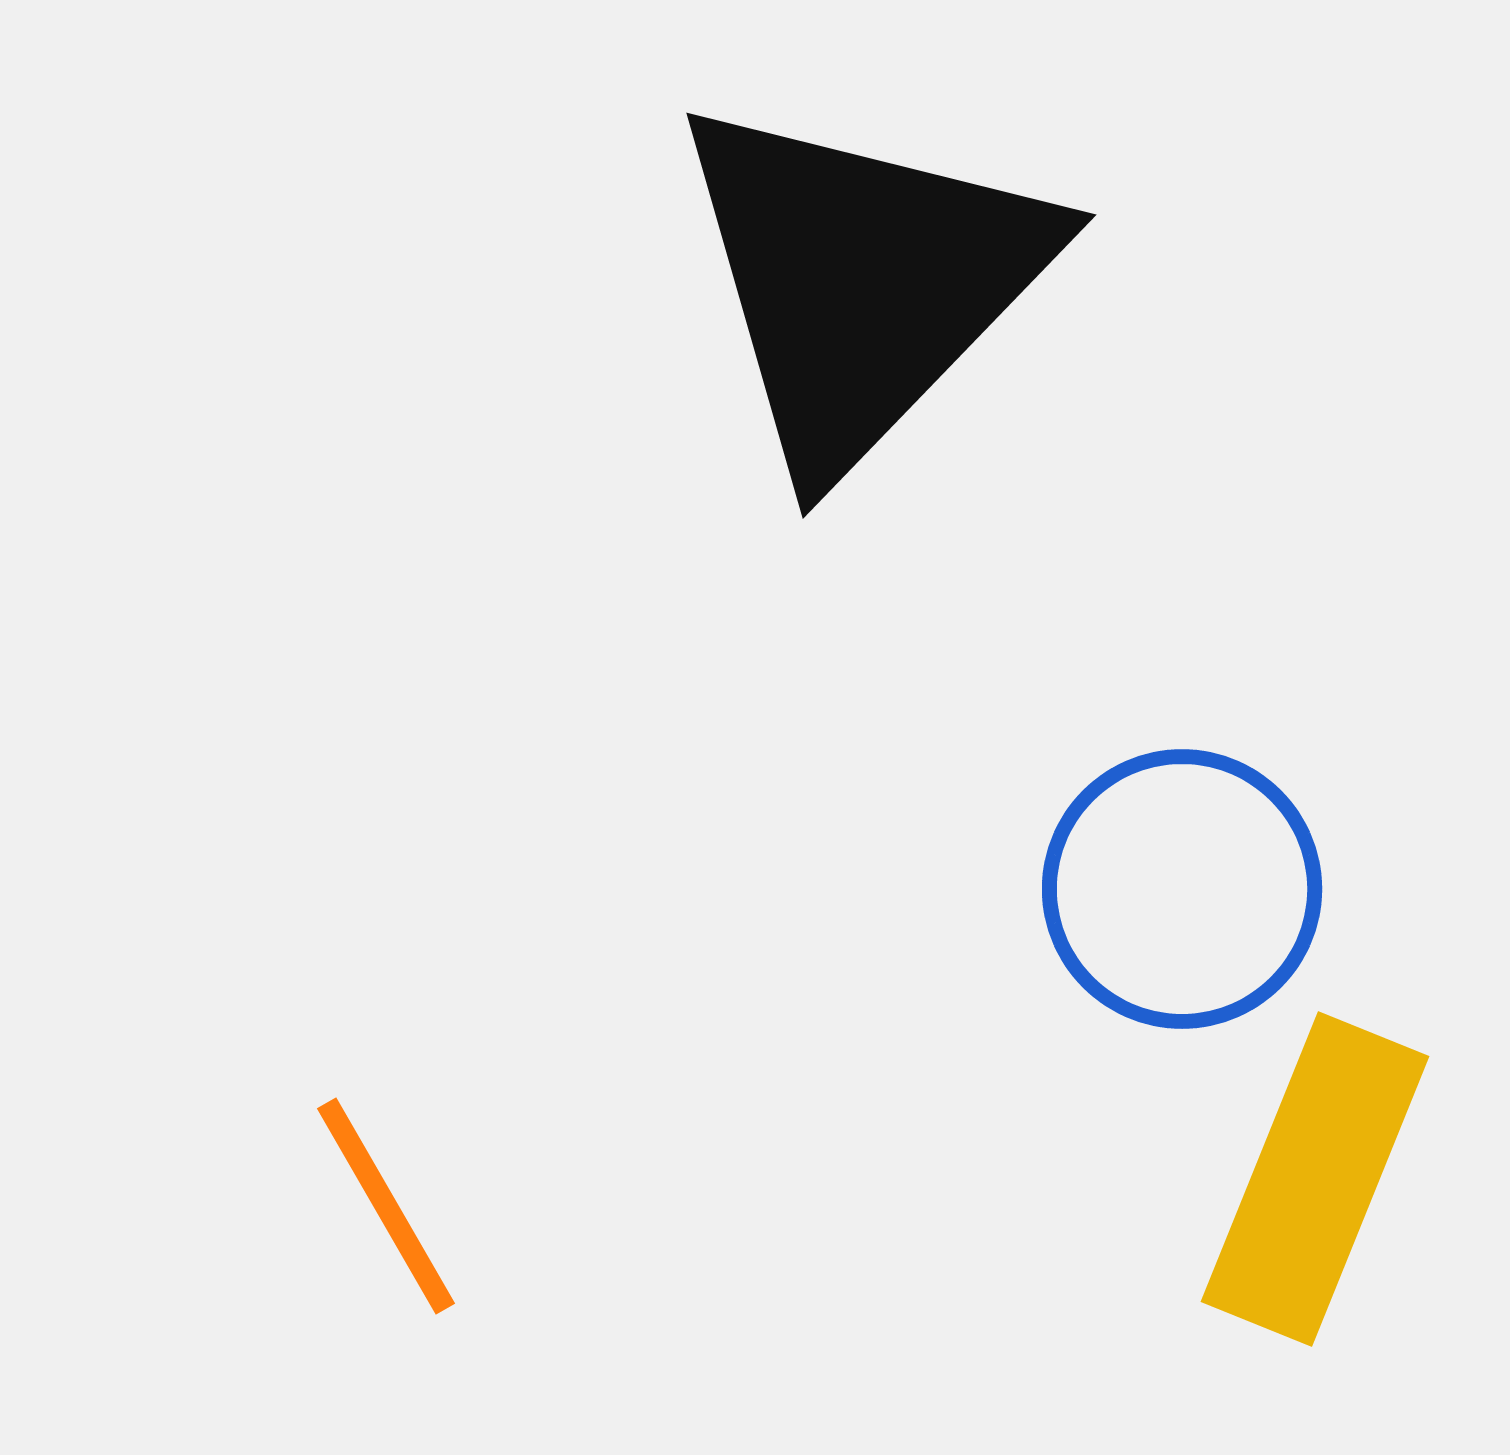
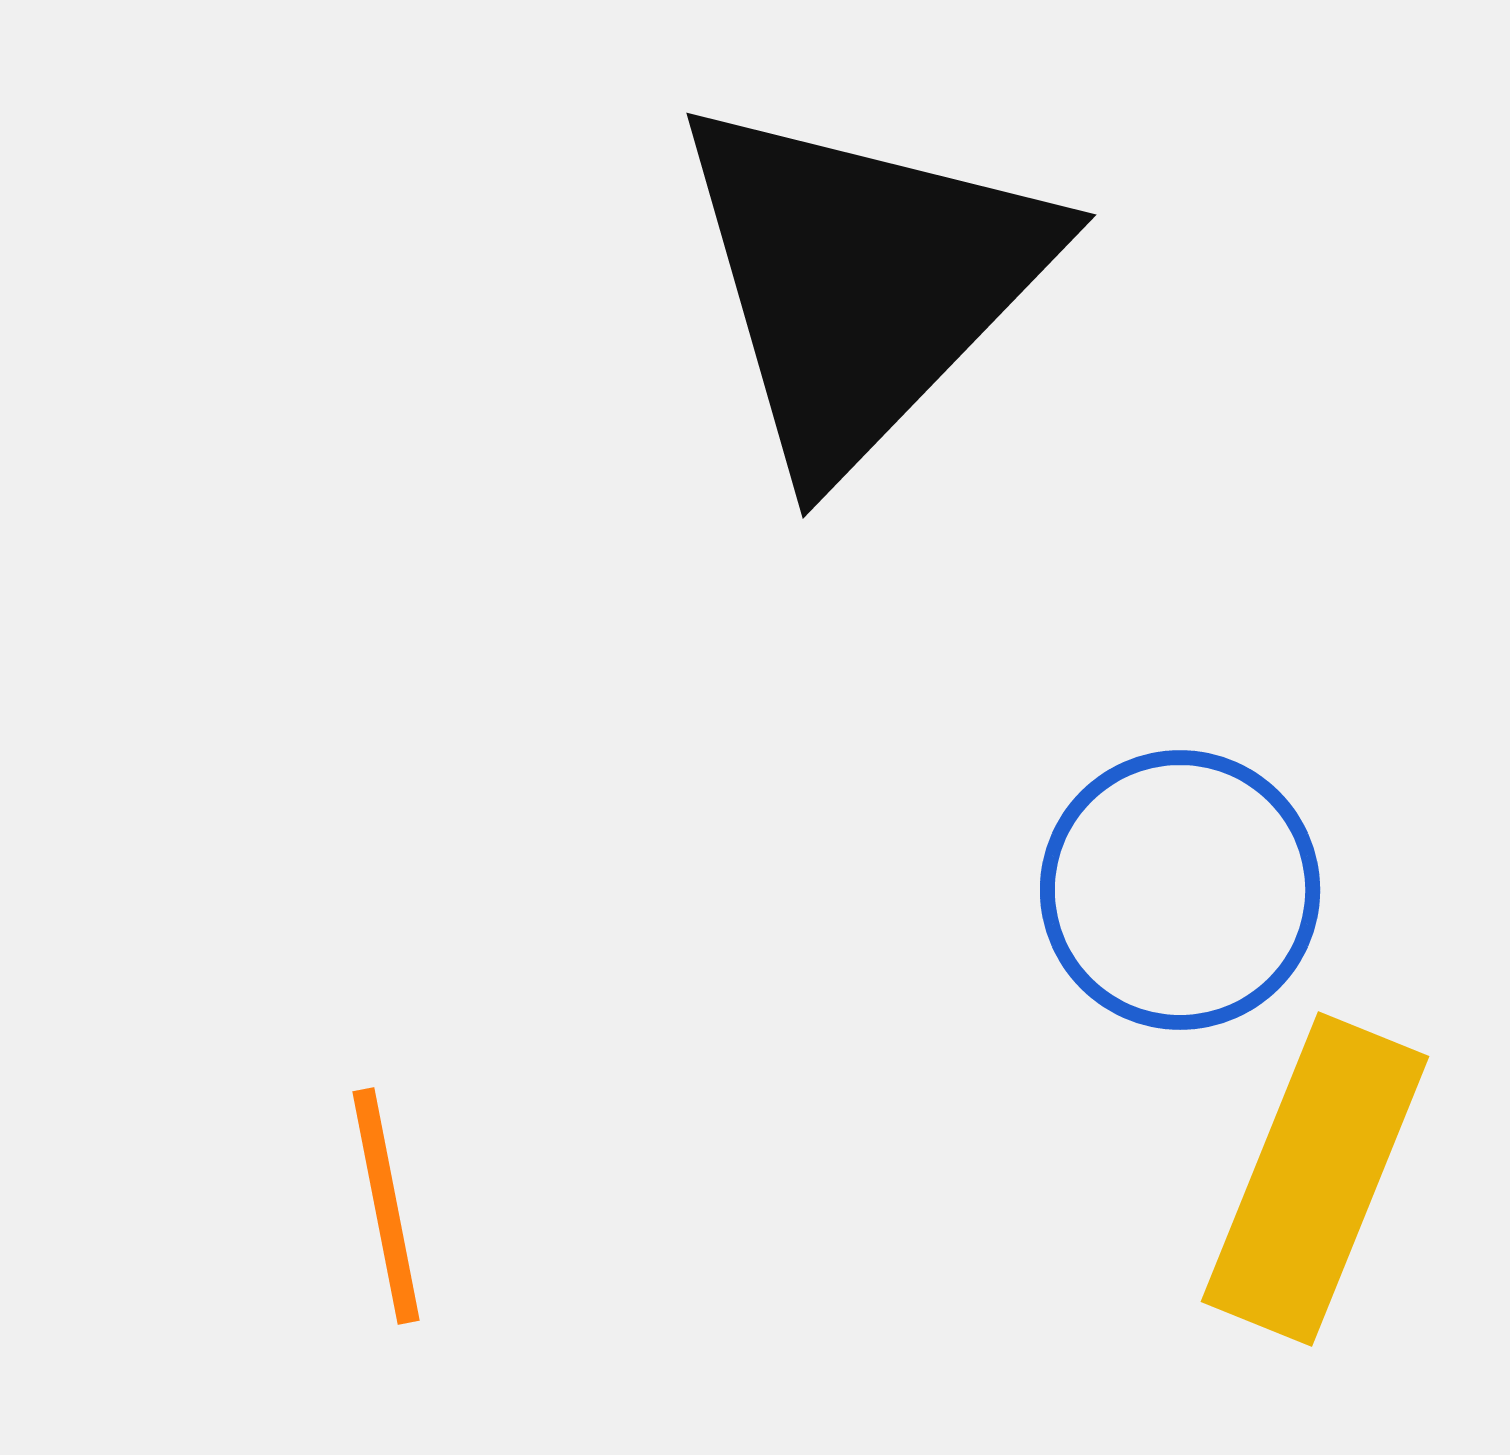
blue circle: moved 2 px left, 1 px down
orange line: rotated 19 degrees clockwise
